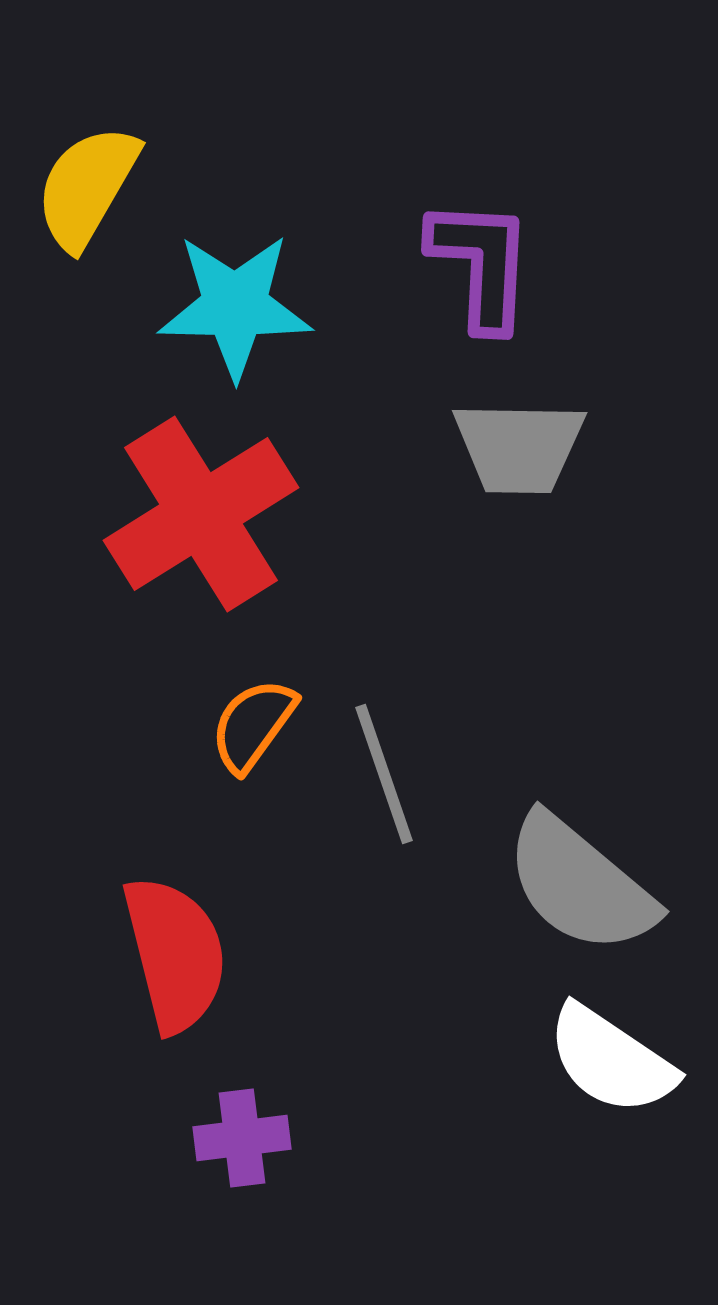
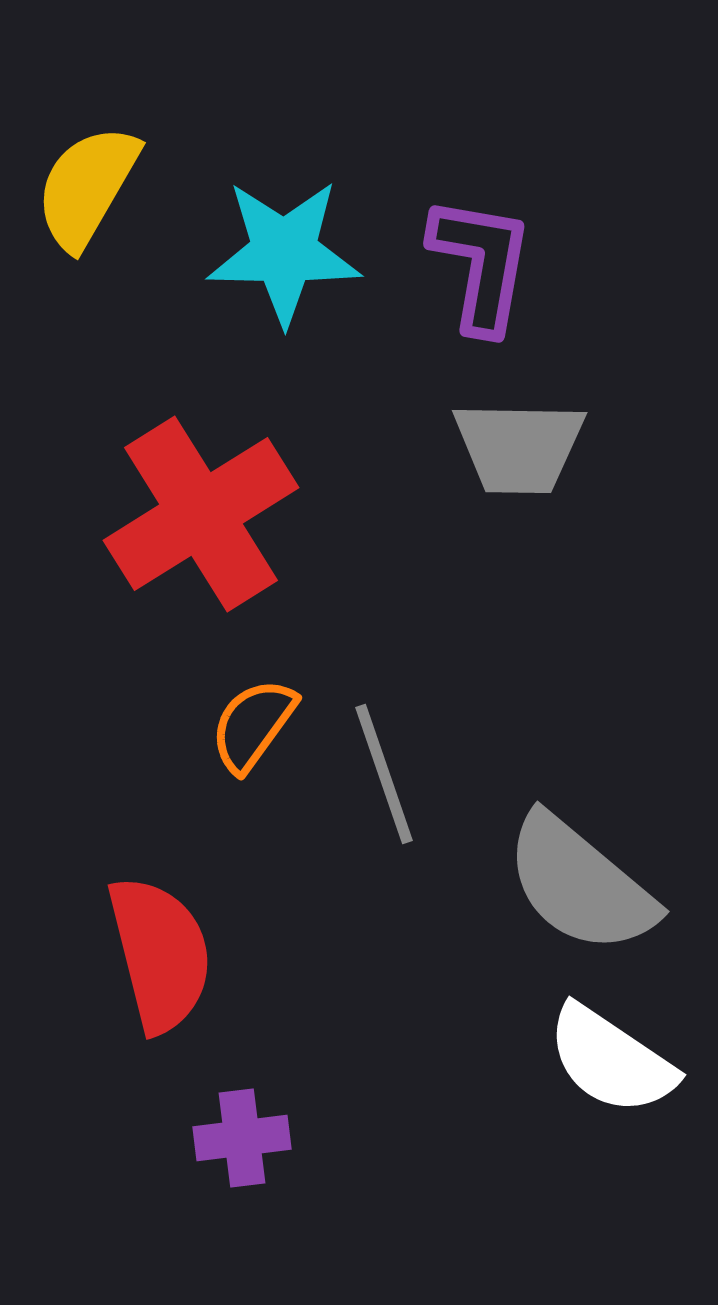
purple L-shape: rotated 7 degrees clockwise
cyan star: moved 49 px right, 54 px up
red semicircle: moved 15 px left
